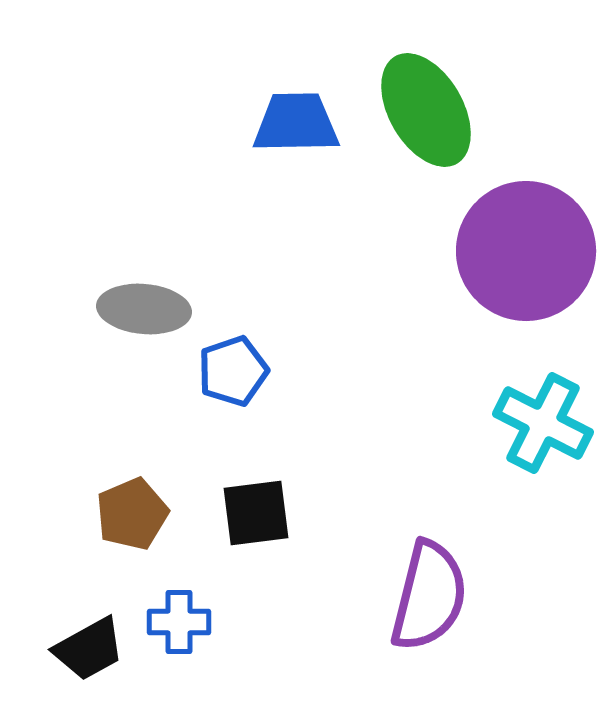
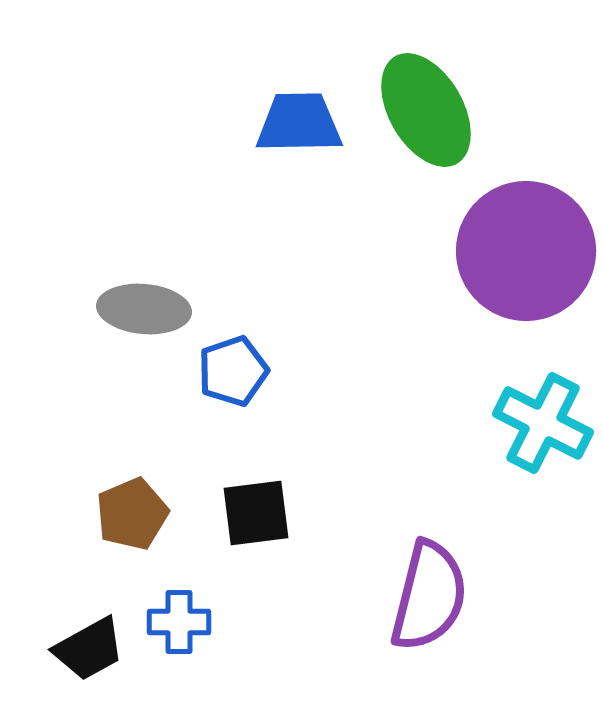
blue trapezoid: moved 3 px right
